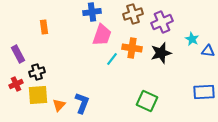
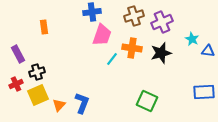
brown cross: moved 1 px right, 2 px down
yellow square: rotated 20 degrees counterclockwise
